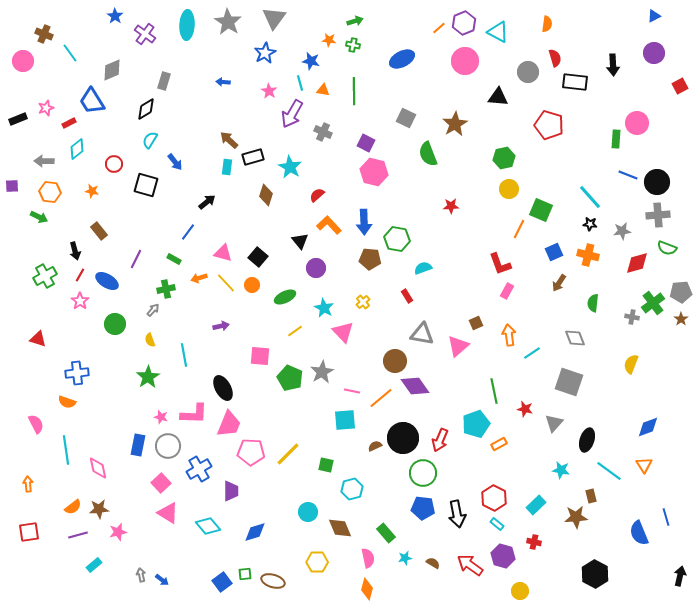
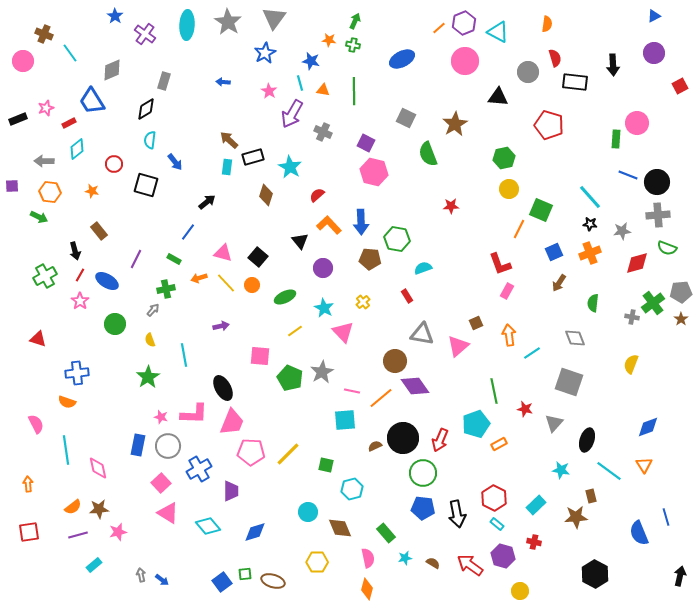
green arrow at (355, 21): rotated 49 degrees counterclockwise
cyan semicircle at (150, 140): rotated 24 degrees counterclockwise
blue arrow at (364, 222): moved 3 px left
orange cross at (588, 255): moved 2 px right, 2 px up; rotated 35 degrees counterclockwise
purple circle at (316, 268): moved 7 px right
pink trapezoid at (229, 424): moved 3 px right, 2 px up
